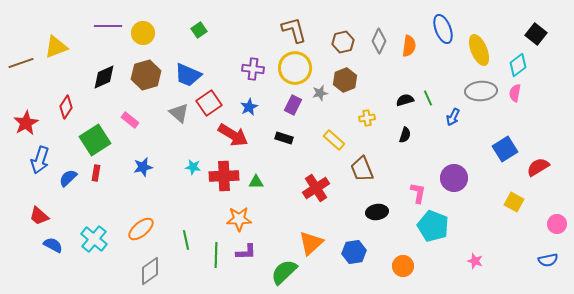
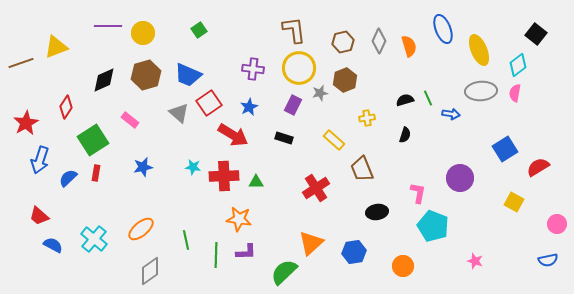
brown L-shape at (294, 30): rotated 8 degrees clockwise
orange semicircle at (409, 46): rotated 25 degrees counterclockwise
yellow circle at (295, 68): moved 4 px right
black diamond at (104, 77): moved 3 px down
blue arrow at (453, 117): moved 2 px left, 3 px up; rotated 108 degrees counterclockwise
green square at (95, 140): moved 2 px left
purple circle at (454, 178): moved 6 px right
orange star at (239, 219): rotated 10 degrees clockwise
